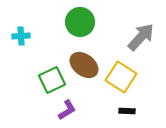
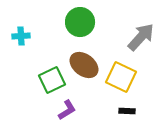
yellow square: rotated 8 degrees counterclockwise
